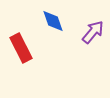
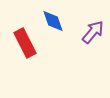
red rectangle: moved 4 px right, 5 px up
